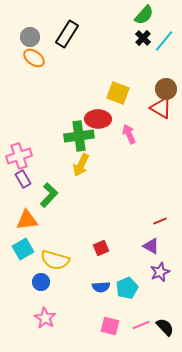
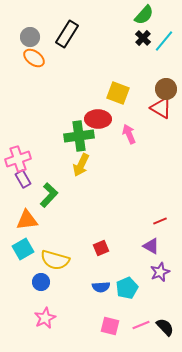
pink cross: moved 1 px left, 3 px down
pink star: rotated 15 degrees clockwise
